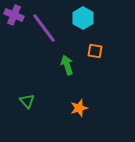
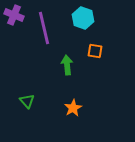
cyan hexagon: rotated 10 degrees counterclockwise
purple line: rotated 24 degrees clockwise
green arrow: rotated 12 degrees clockwise
orange star: moved 6 px left; rotated 12 degrees counterclockwise
